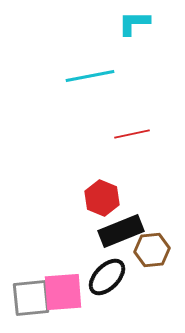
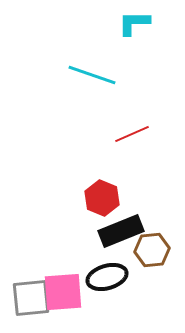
cyan line: moved 2 px right, 1 px up; rotated 30 degrees clockwise
red line: rotated 12 degrees counterclockwise
black ellipse: rotated 30 degrees clockwise
